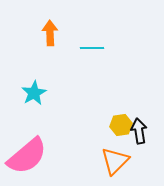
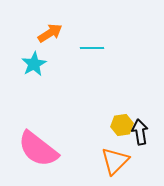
orange arrow: rotated 60 degrees clockwise
cyan star: moved 29 px up
yellow hexagon: moved 1 px right
black arrow: moved 1 px right, 1 px down
pink semicircle: moved 11 px right, 7 px up; rotated 78 degrees clockwise
